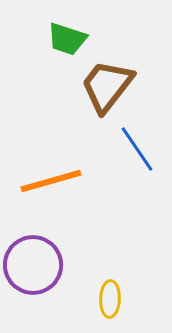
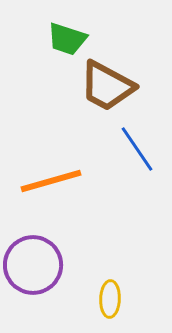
brown trapezoid: rotated 100 degrees counterclockwise
